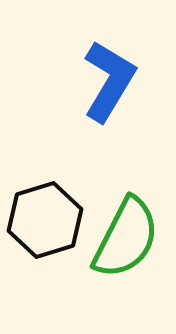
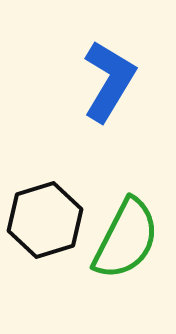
green semicircle: moved 1 px down
